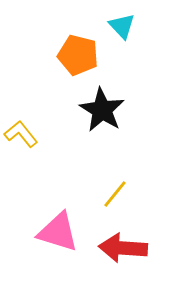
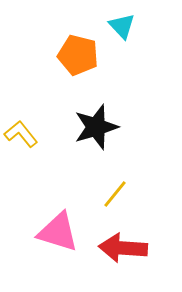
black star: moved 6 px left, 17 px down; rotated 24 degrees clockwise
